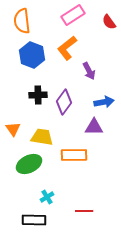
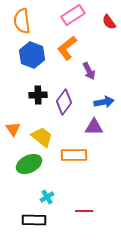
yellow trapezoid: rotated 30 degrees clockwise
